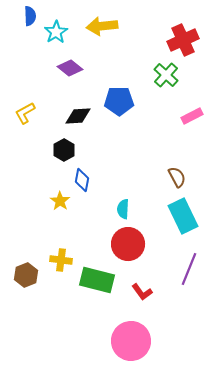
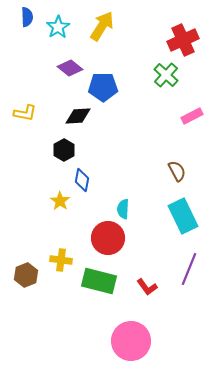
blue semicircle: moved 3 px left, 1 px down
yellow arrow: rotated 128 degrees clockwise
cyan star: moved 2 px right, 5 px up
blue pentagon: moved 16 px left, 14 px up
yellow L-shape: rotated 140 degrees counterclockwise
brown semicircle: moved 6 px up
red circle: moved 20 px left, 6 px up
green rectangle: moved 2 px right, 1 px down
red L-shape: moved 5 px right, 5 px up
